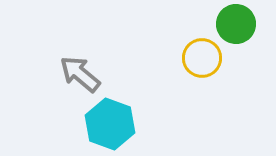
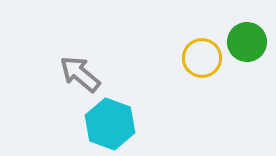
green circle: moved 11 px right, 18 px down
